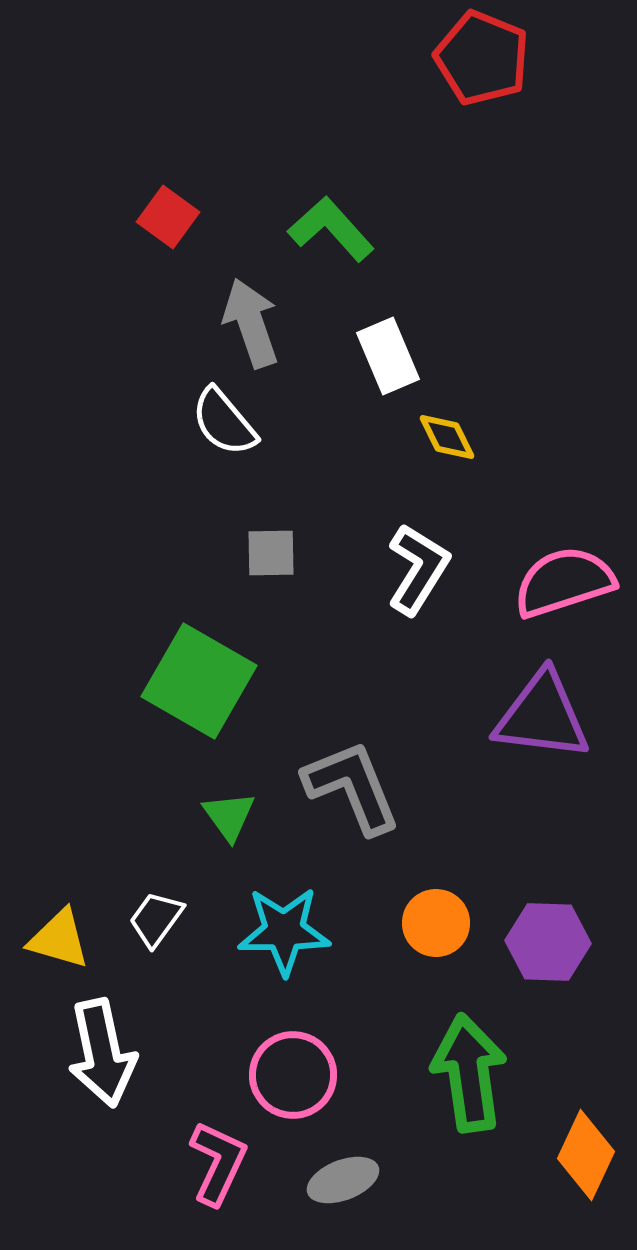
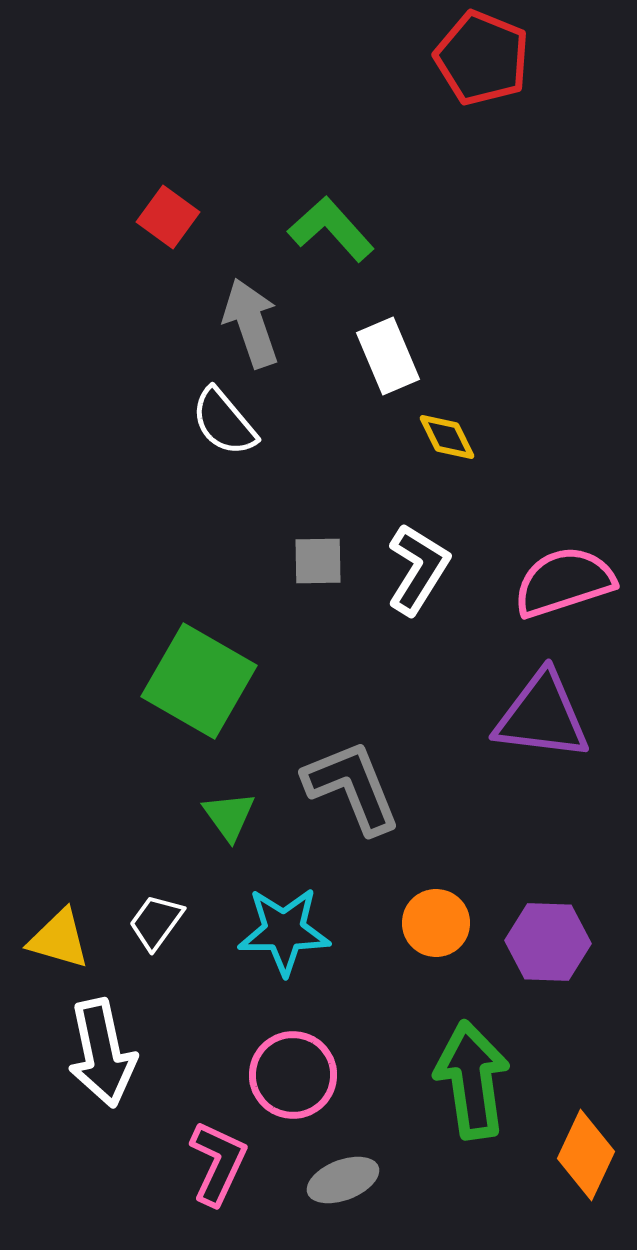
gray square: moved 47 px right, 8 px down
white trapezoid: moved 3 px down
green arrow: moved 3 px right, 7 px down
